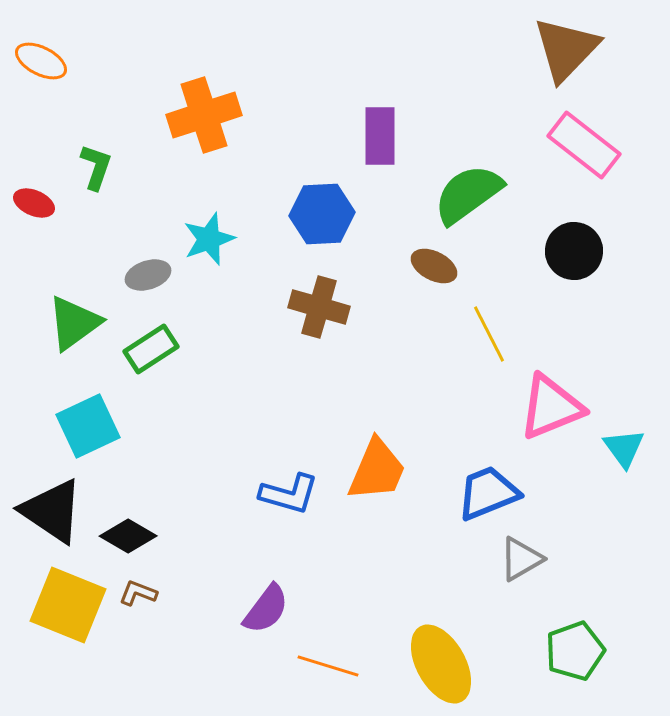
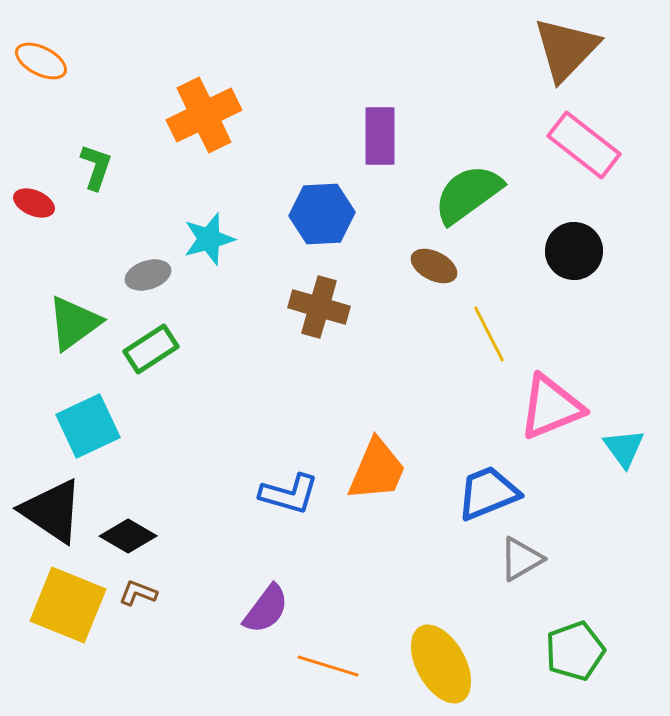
orange cross: rotated 8 degrees counterclockwise
cyan star: rotated 4 degrees clockwise
